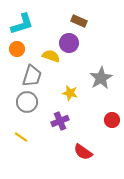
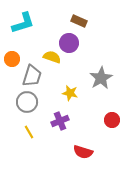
cyan L-shape: moved 1 px right, 1 px up
orange circle: moved 5 px left, 10 px down
yellow semicircle: moved 1 px right, 1 px down
yellow line: moved 8 px right, 5 px up; rotated 24 degrees clockwise
red semicircle: rotated 18 degrees counterclockwise
